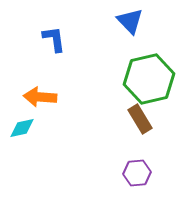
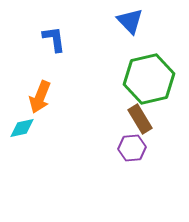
orange arrow: rotated 72 degrees counterclockwise
purple hexagon: moved 5 px left, 25 px up
